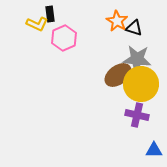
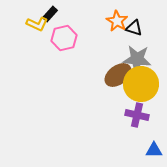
black rectangle: rotated 49 degrees clockwise
pink hexagon: rotated 10 degrees clockwise
